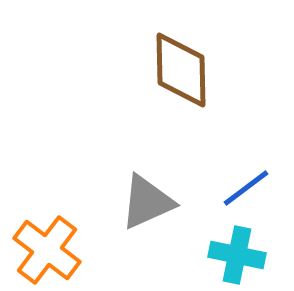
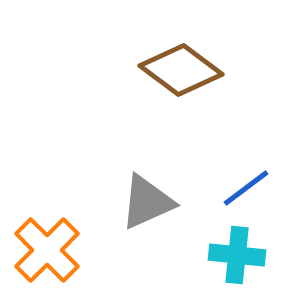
brown diamond: rotated 52 degrees counterclockwise
orange cross: rotated 8 degrees clockwise
cyan cross: rotated 6 degrees counterclockwise
